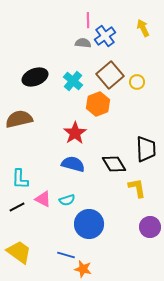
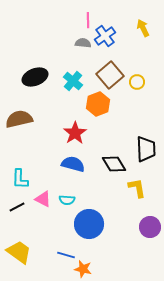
cyan semicircle: rotated 21 degrees clockwise
